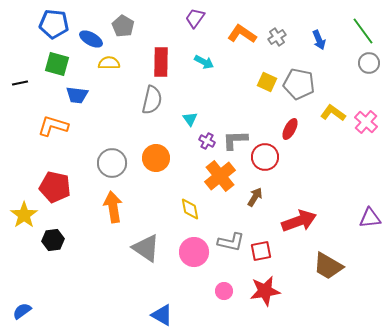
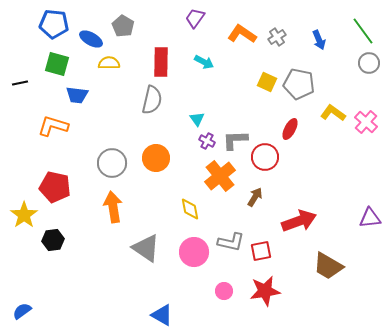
cyan triangle at (190, 119): moved 7 px right
